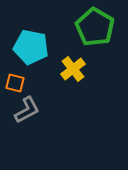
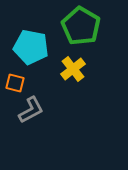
green pentagon: moved 14 px left, 1 px up
gray L-shape: moved 4 px right
